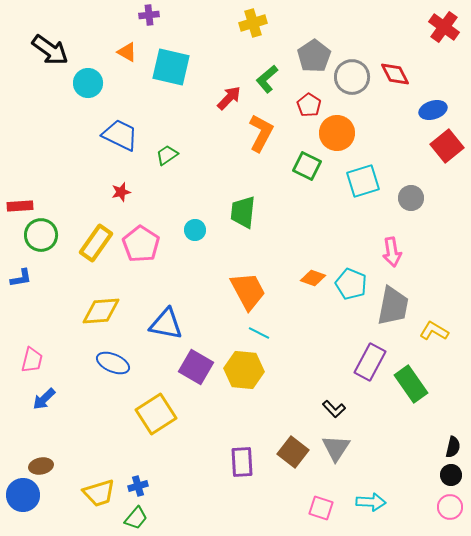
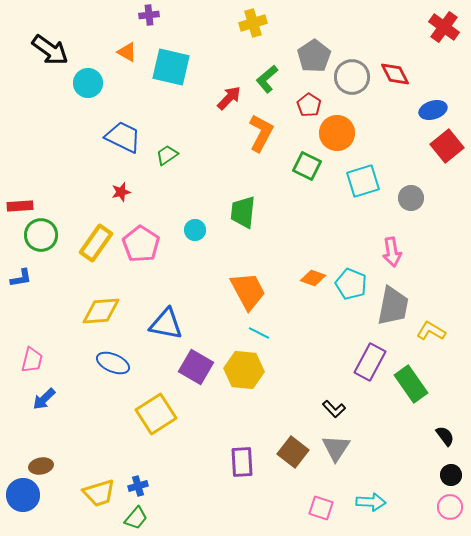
blue trapezoid at (120, 135): moved 3 px right, 2 px down
yellow L-shape at (434, 331): moved 3 px left
black semicircle at (453, 447): moved 8 px left, 11 px up; rotated 50 degrees counterclockwise
